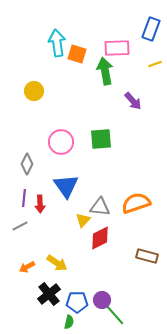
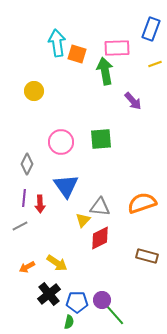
orange semicircle: moved 6 px right
